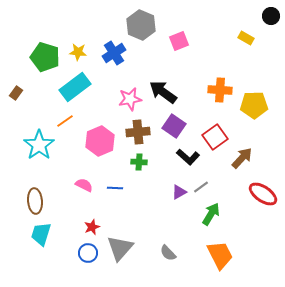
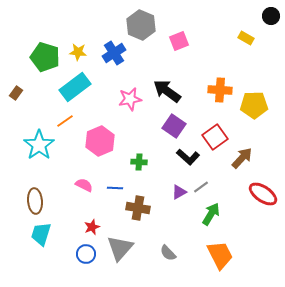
black arrow: moved 4 px right, 1 px up
brown cross: moved 76 px down; rotated 15 degrees clockwise
blue circle: moved 2 px left, 1 px down
